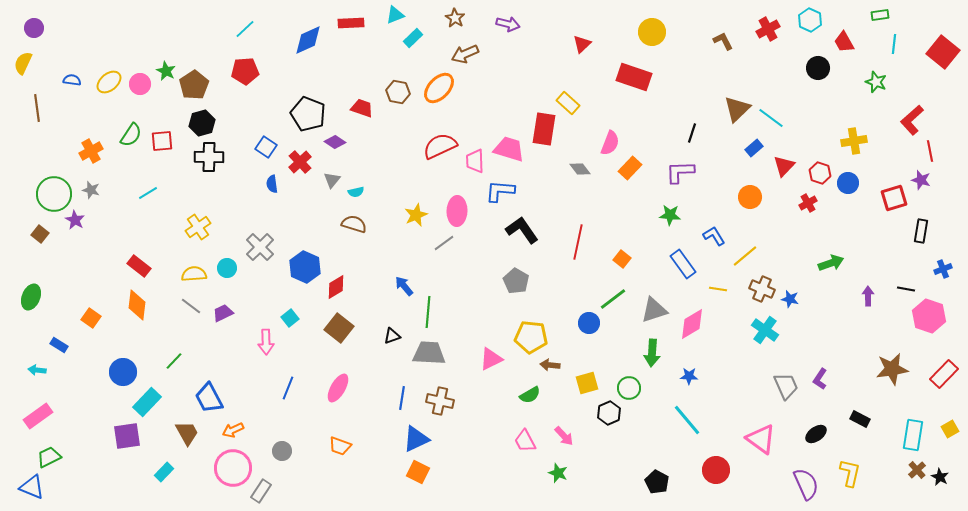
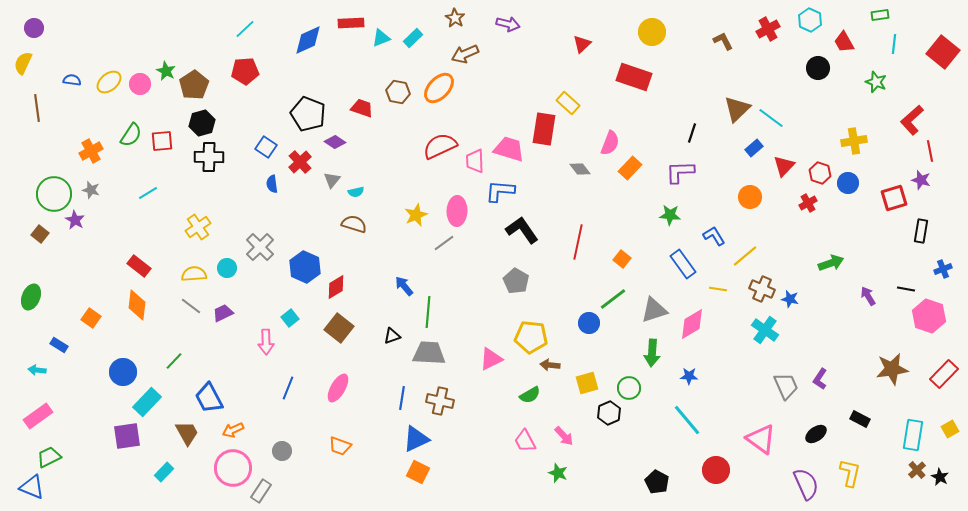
cyan triangle at (395, 15): moved 14 px left, 23 px down
purple arrow at (868, 296): rotated 30 degrees counterclockwise
